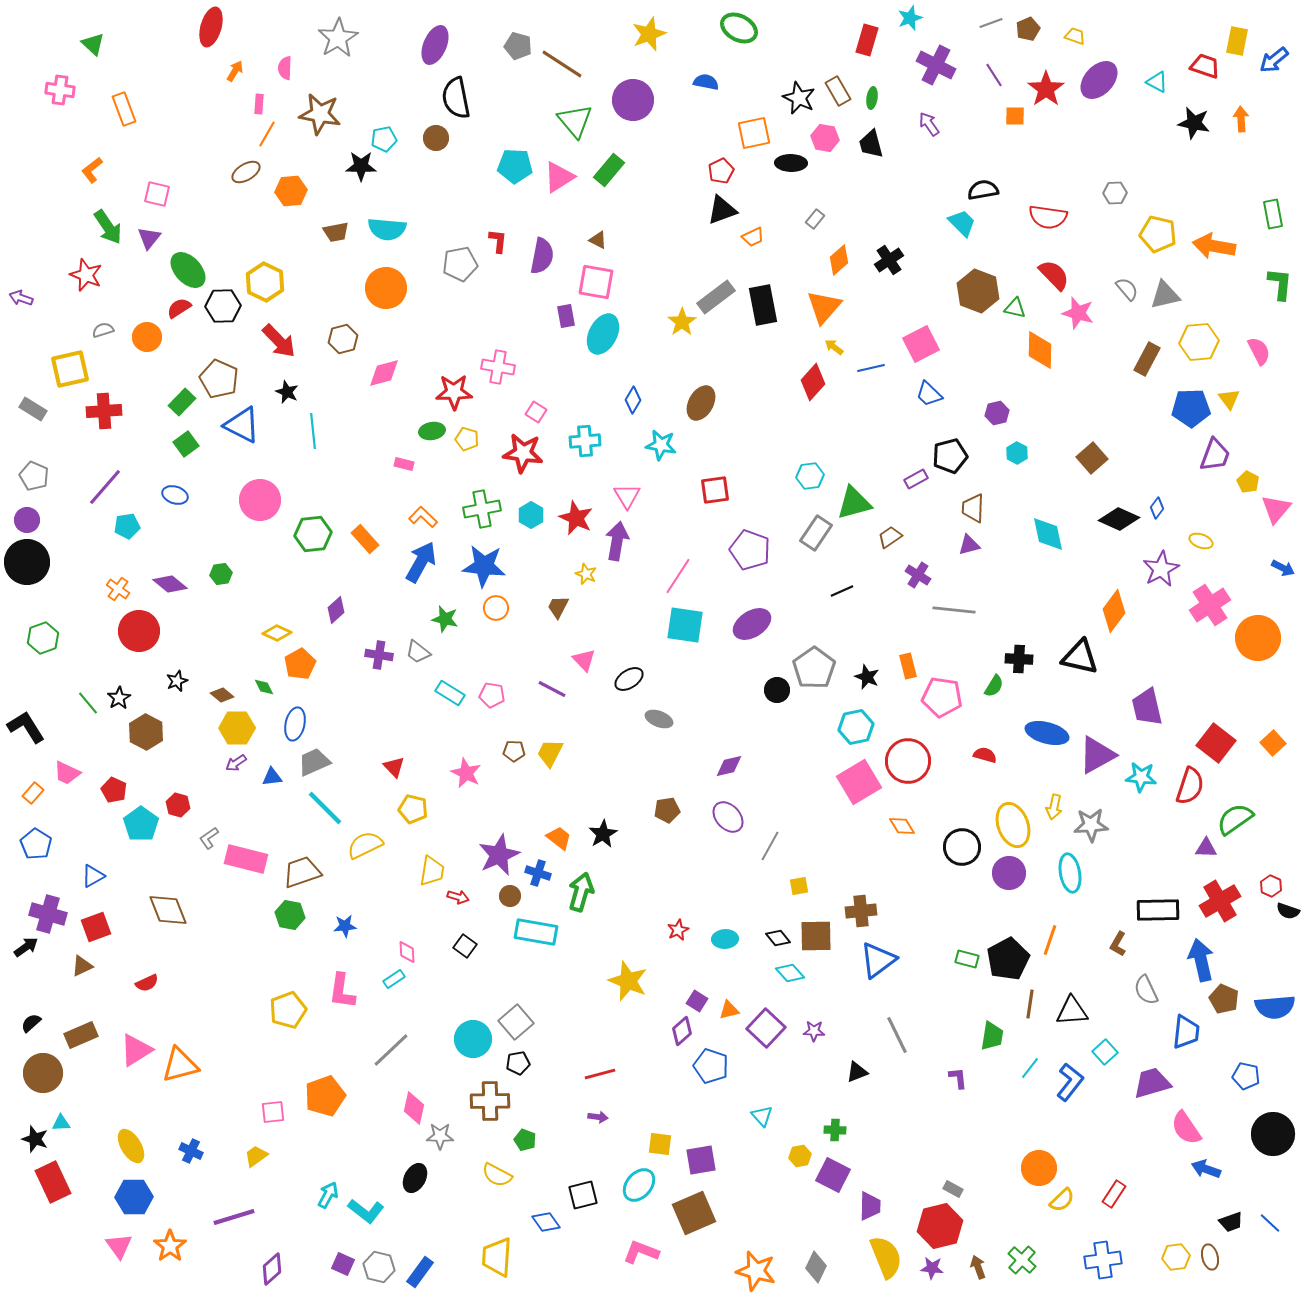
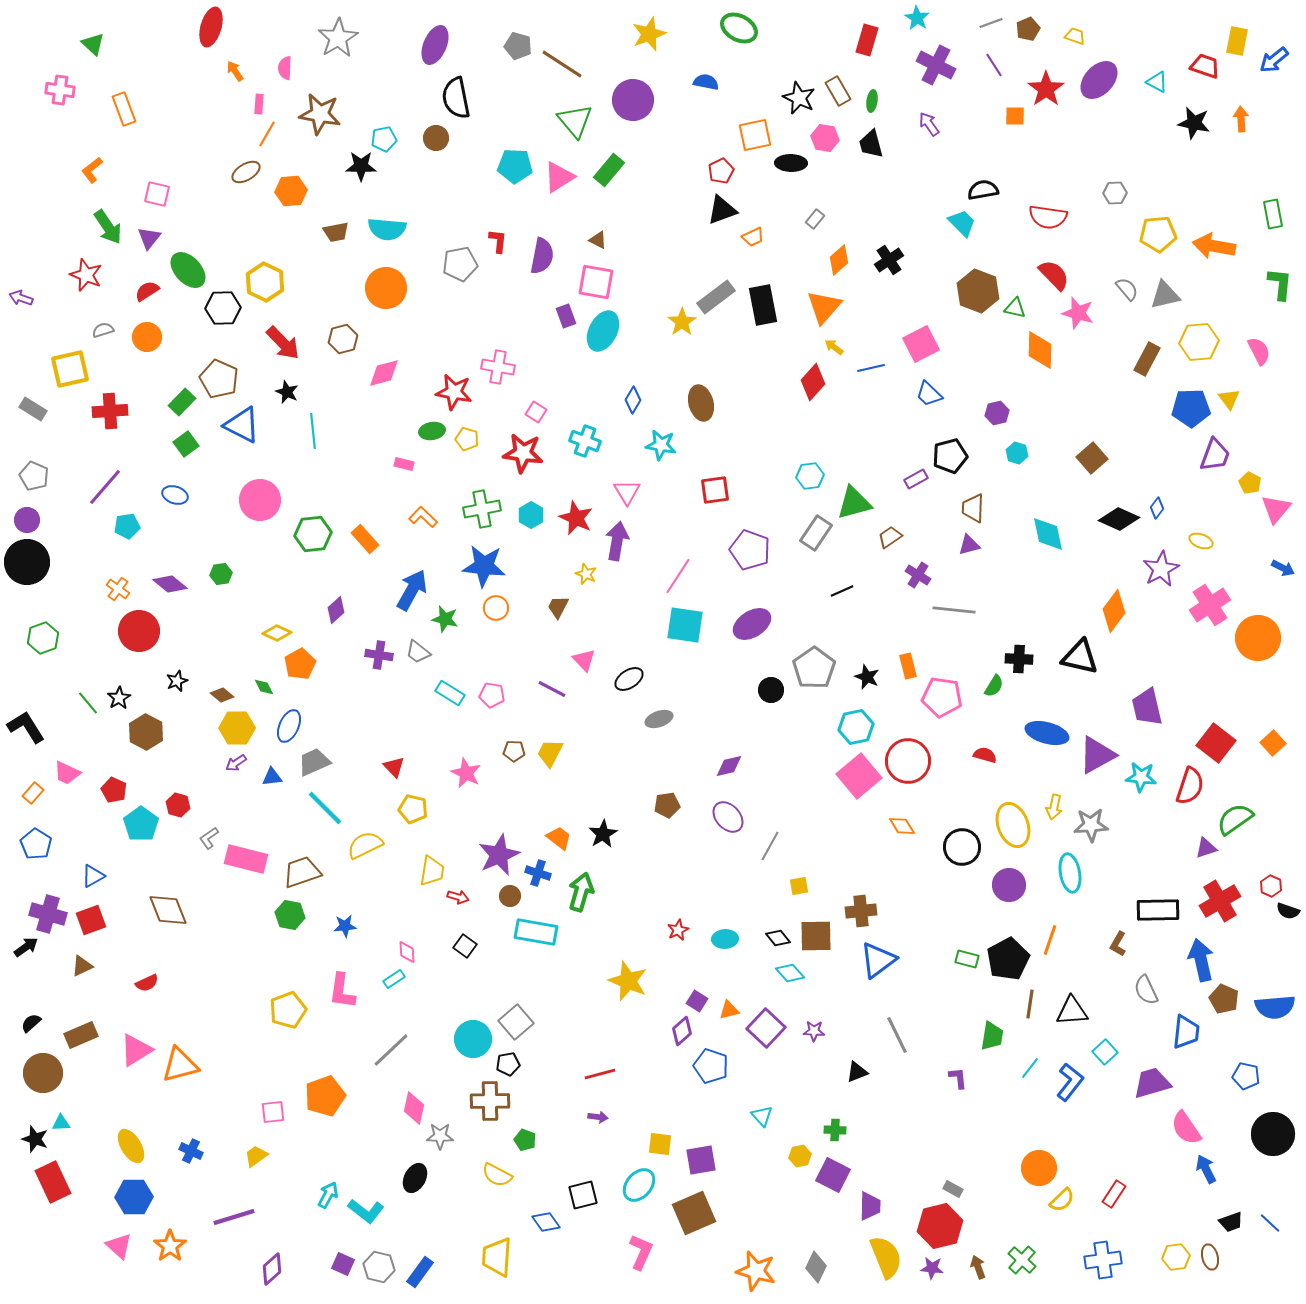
cyan star at (910, 18): moved 7 px right; rotated 20 degrees counterclockwise
orange arrow at (235, 71): rotated 65 degrees counterclockwise
purple line at (994, 75): moved 10 px up
green ellipse at (872, 98): moved 3 px down
orange square at (754, 133): moved 1 px right, 2 px down
yellow pentagon at (1158, 234): rotated 18 degrees counterclockwise
black hexagon at (223, 306): moved 2 px down
red semicircle at (179, 308): moved 32 px left, 17 px up
purple rectangle at (566, 316): rotated 10 degrees counterclockwise
cyan ellipse at (603, 334): moved 3 px up
red arrow at (279, 341): moved 4 px right, 2 px down
red star at (454, 392): rotated 12 degrees clockwise
brown ellipse at (701, 403): rotated 44 degrees counterclockwise
red cross at (104, 411): moved 6 px right
cyan cross at (585, 441): rotated 24 degrees clockwise
cyan hexagon at (1017, 453): rotated 10 degrees counterclockwise
yellow pentagon at (1248, 482): moved 2 px right, 1 px down
pink triangle at (627, 496): moved 4 px up
blue arrow at (421, 562): moved 9 px left, 28 px down
black circle at (777, 690): moved 6 px left
gray ellipse at (659, 719): rotated 40 degrees counterclockwise
blue ellipse at (295, 724): moved 6 px left, 2 px down; rotated 12 degrees clockwise
pink square at (859, 782): moved 6 px up; rotated 9 degrees counterclockwise
brown pentagon at (667, 810): moved 5 px up
purple triangle at (1206, 848): rotated 20 degrees counterclockwise
purple circle at (1009, 873): moved 12 px down
red square at (96, 927): moved 5 px left, 7 px up
black pentagon at (518, 1063): moved 10 px left, 1 px down
blue arrow at (1206, 1169): rotated 44 degrees clockwise
pink triangle at (119, 1246): rotated 12 degrees counterclockwise
pink L-shape at (641, 1252): rotated 93 degrees clockwise
